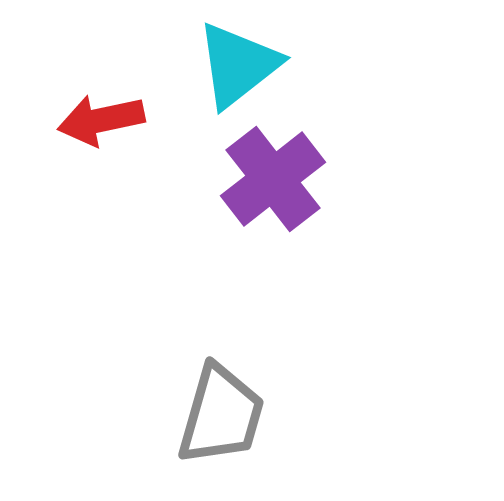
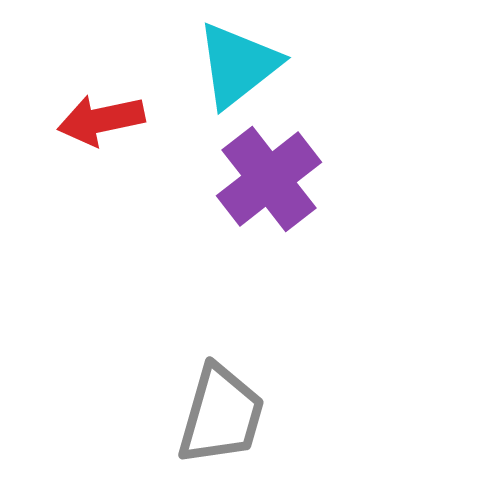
purple cross: moved 4 px left
